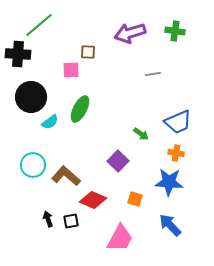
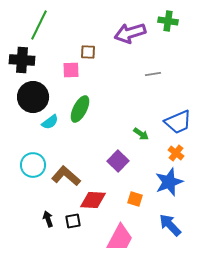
green line: rotated 24 degrees counterclockwise
green cross: moved 7 px left, 10 px up
black cross: moved 4 px right, 6 px down
black circle: moved 2 px right
orange cross: rotated 28 degrees clockwise
blue star: rotated 24 degrees counterclockwise
red diamond: rotated 20 degrees counterclockwise
black square: moved 2 px right
